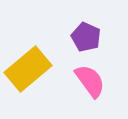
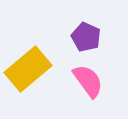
pink semicircle: moved 2 px left
